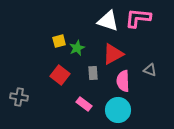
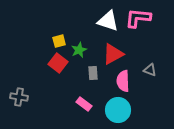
green star: moved 2 px right, 2 px down
red square: moved 2 px left, 12 px up
